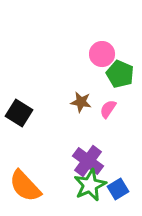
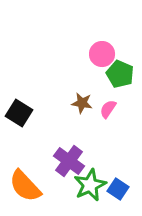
brown star: moved 1 px right, 1 px down
purple cross: moved 19 px left
blue square: rotated 25 degrees counterclockwise
